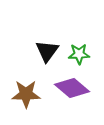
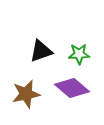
black triangle: moved 6 px left; rotated 35 degrees clockwise
brown star: rotated 12 degrees counterclockwise
